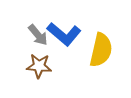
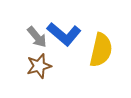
gray arrow: moved 1 px left, 2 px down
brown star: rotated 20 degrees counterclockwise
